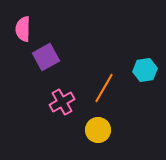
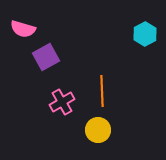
pink semicircle: rotated 75 degrees counterclockwise
cyan hexagon: moved 36 px up; rotated 20 degrees counterclockwise
orange line: moved 2 px left, 3 px down; rotated 32 degrees counterclockwise
